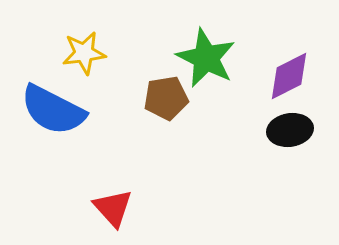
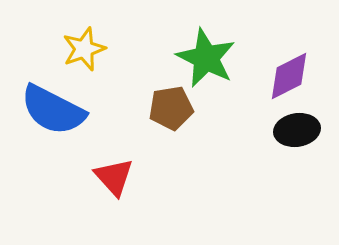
yellow star: moved 4 px up; rotated 12 degrees counterclockwise
brown pentagon: moved 5 px right, 10 px down
black ellipse: moved 7 px right
red triangle: moved 1 px right, 31 px up
